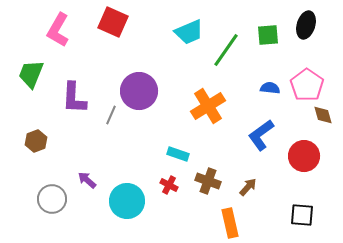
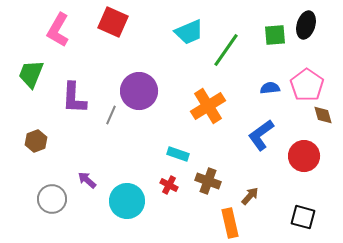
green square: moved 7 px right
blue semicircle: rotated 12 degrees counterclockwise
brown arrow: moved 2 px right, 9 px down
black square: moved 1 px right, 2 px down; rotated 10 degrees clockwise
